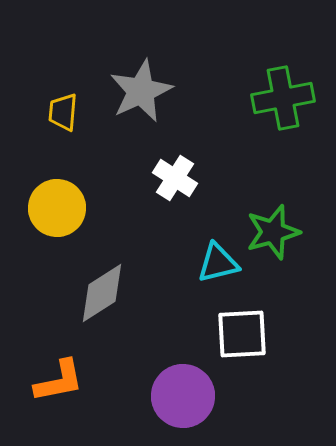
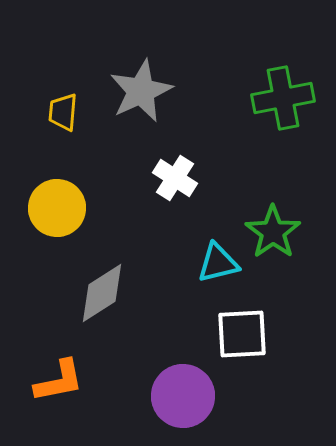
green star: rotated 20 degrees counterclockwise
